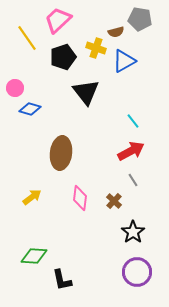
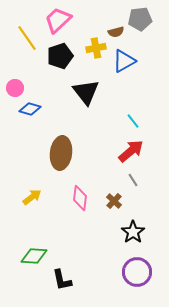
gray pentagon: rotated 15 degrees counterclockwise
yellow cross: rotated 30 degrees counterclockwise
black pentagon: moved 3 px left, 1 px up
red arrow: rotated 12 degrees counterclockwise
